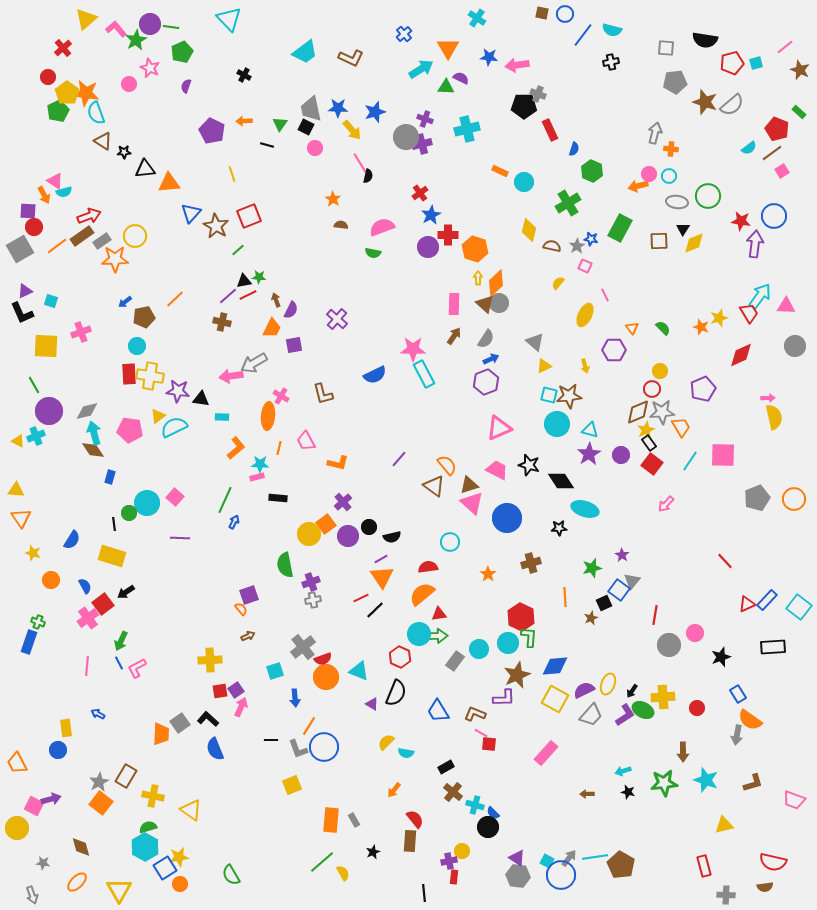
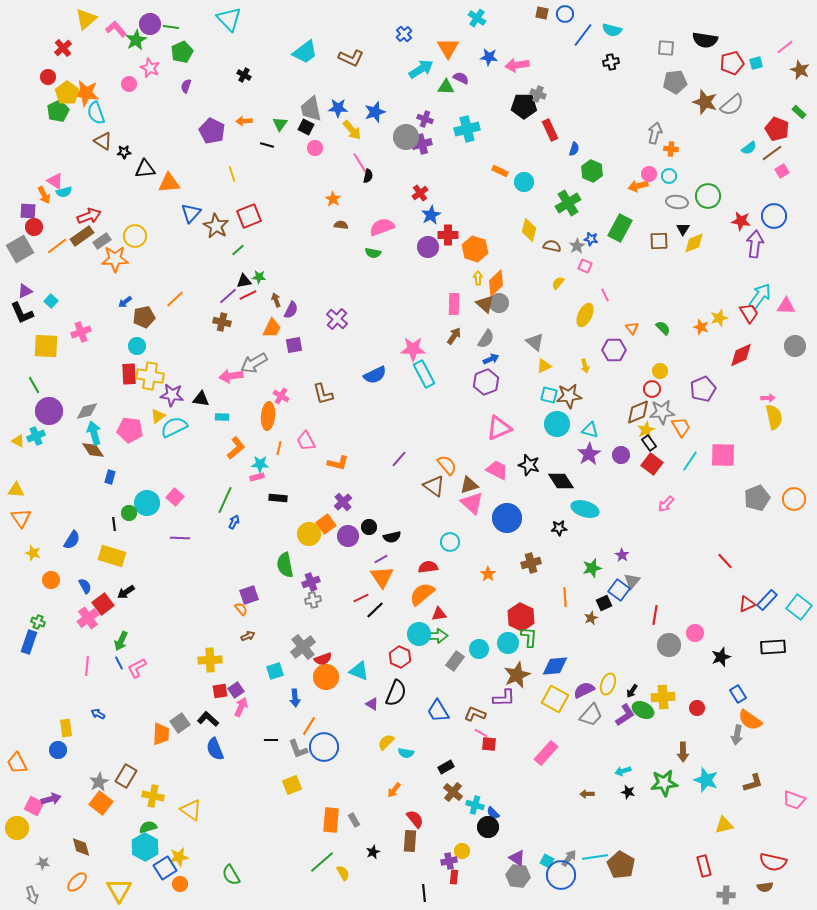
cyan square at (51, 301): rotated 24 degrees clockwise
purple star at (178, 391): moved 6 px left, 4 px down
